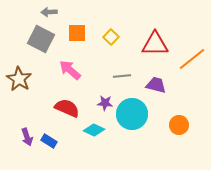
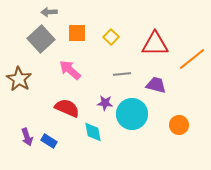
gray square: rotated 20 degrees clockwise
gray line: moved 2 px up
cyan diamond: moved 1 px left, 2 px down; rotated 55 degrees clockwise
